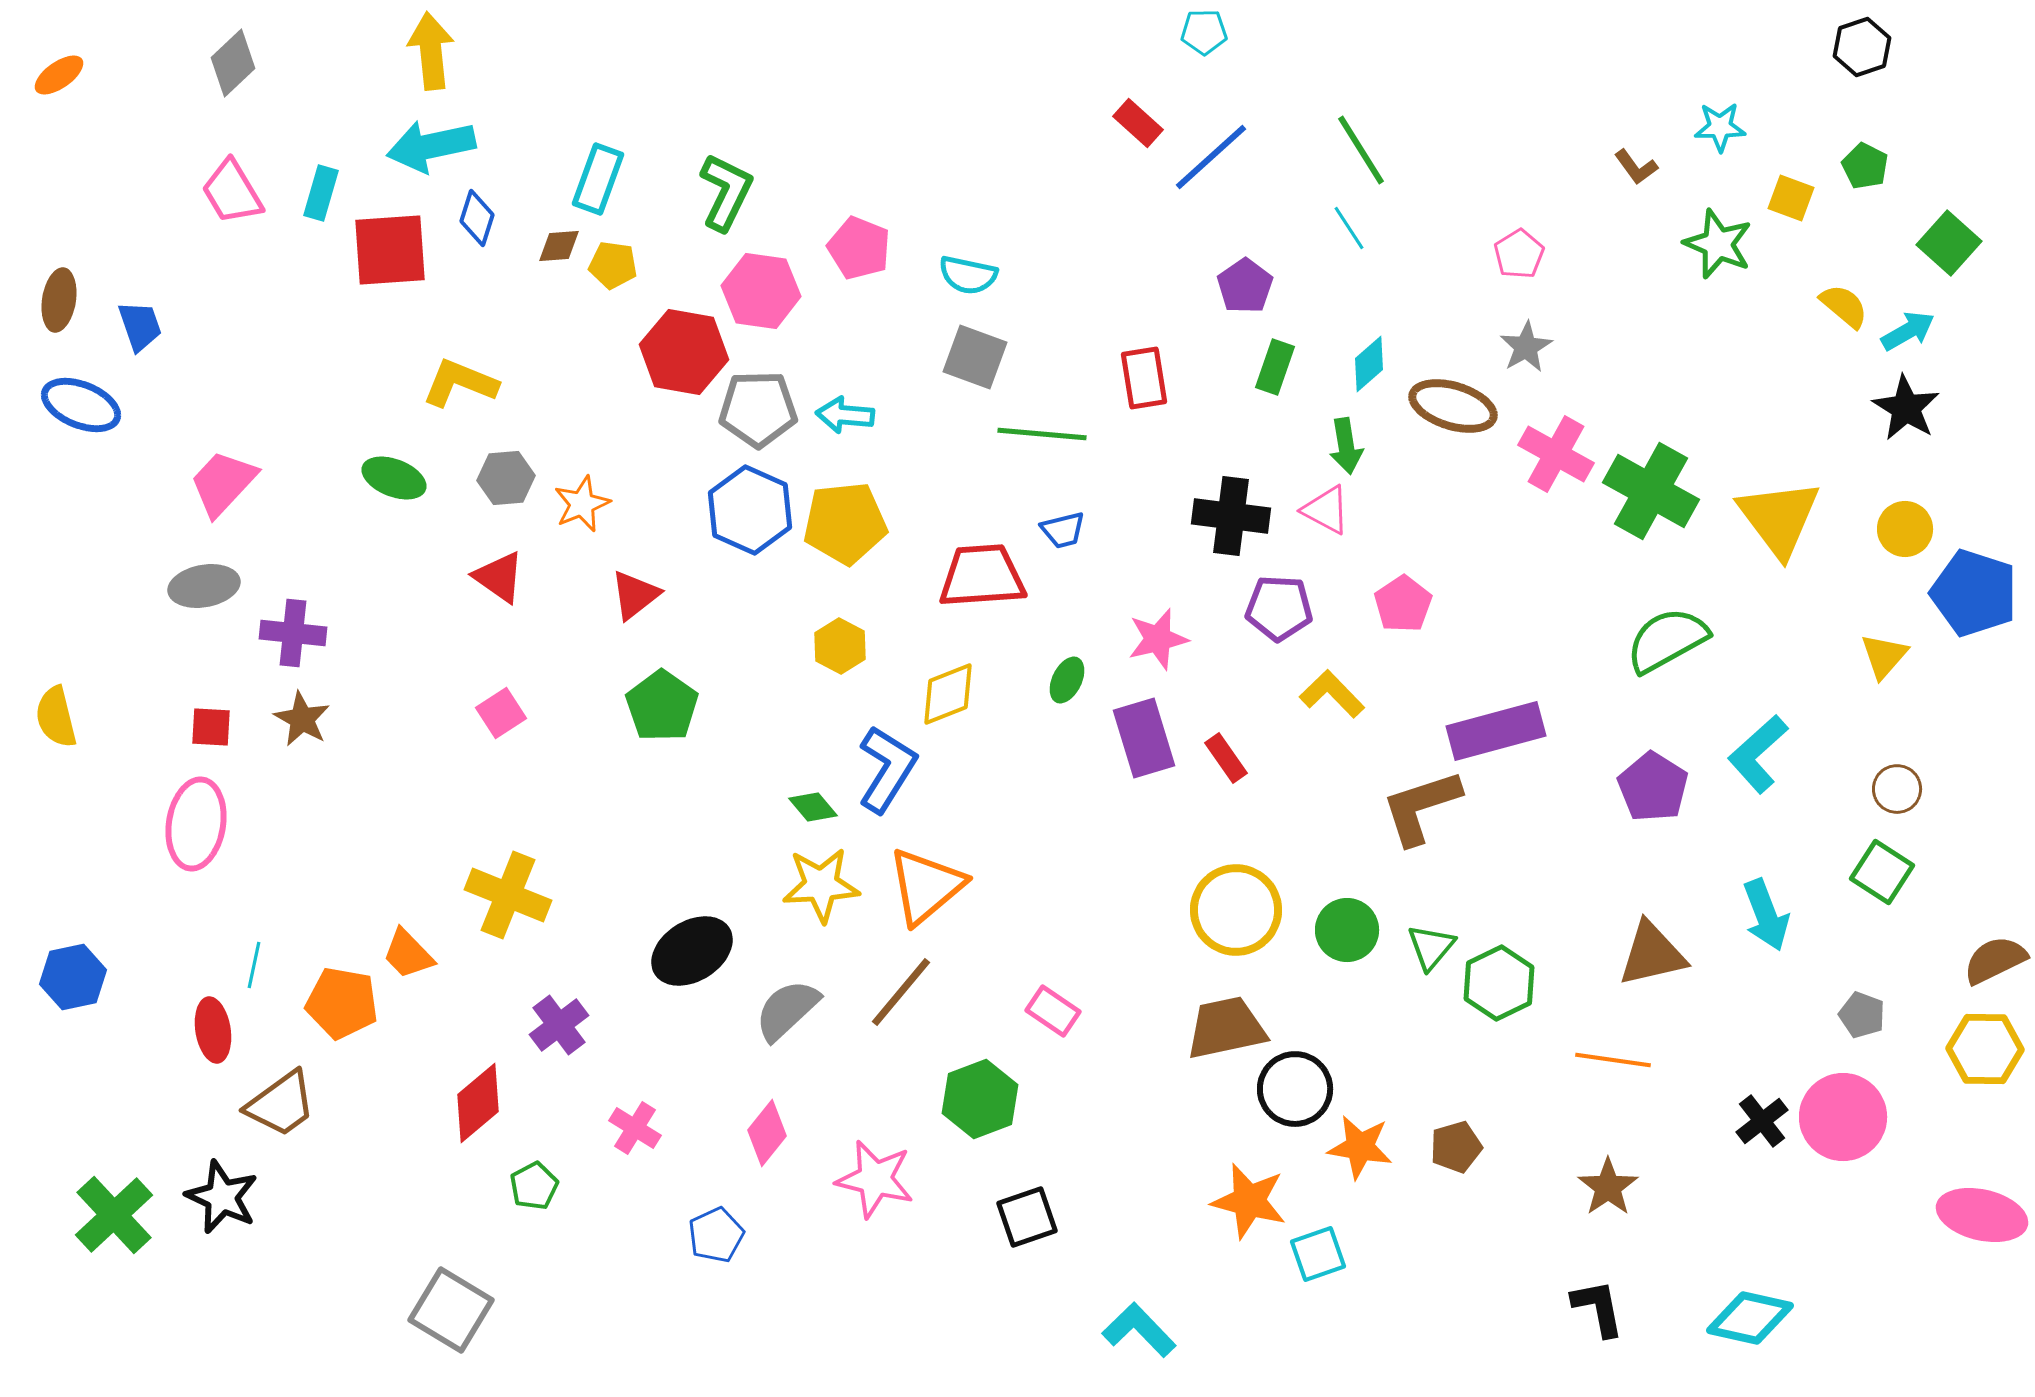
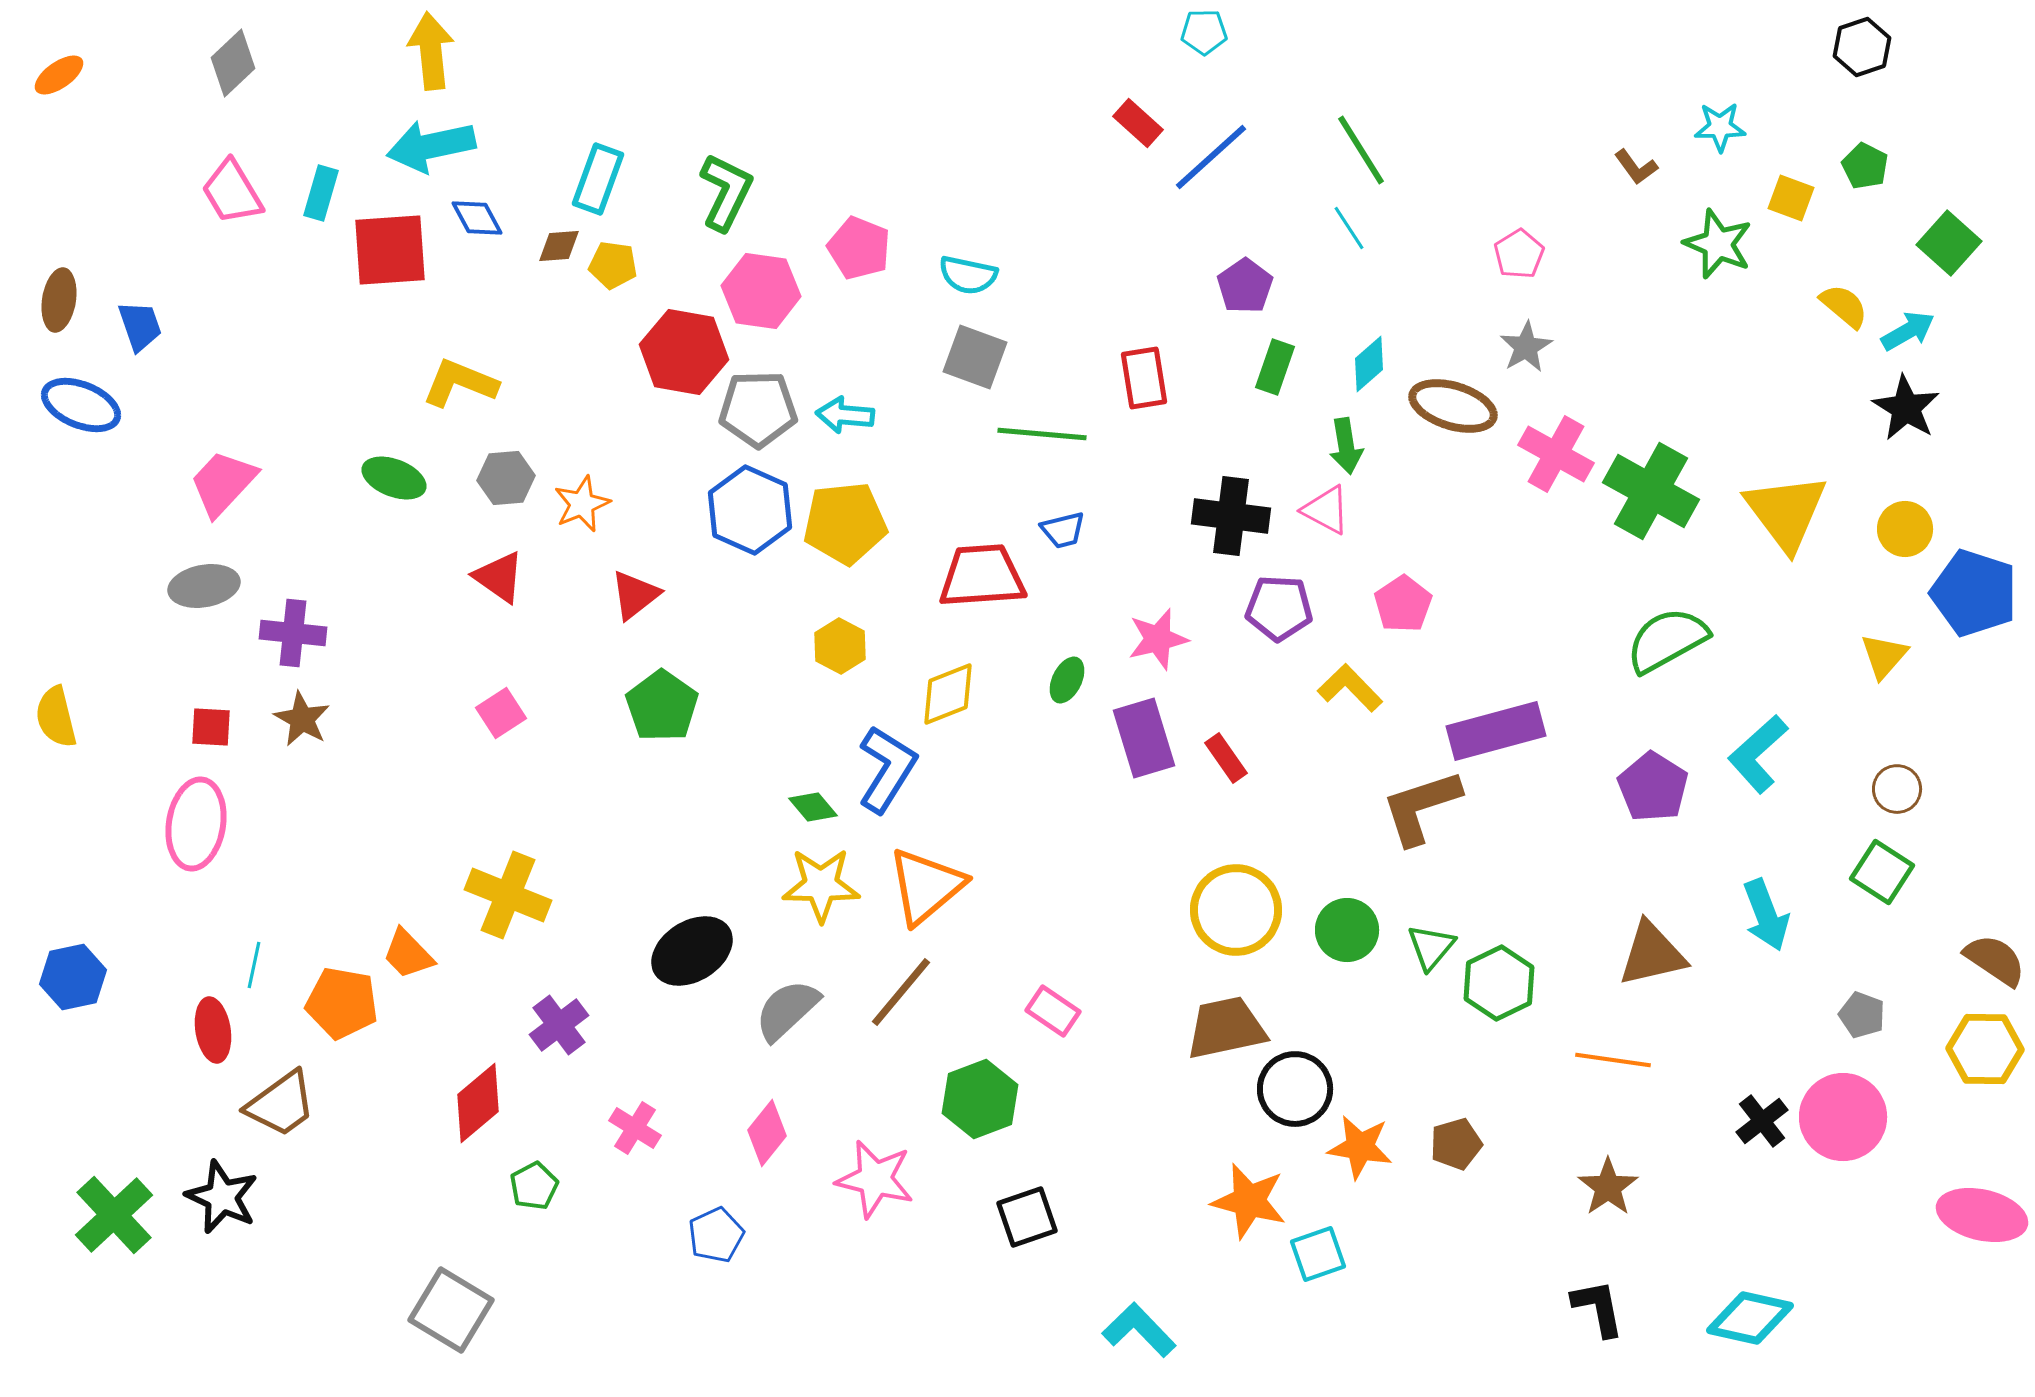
blue diamond at (477, 218): rotated 46 degrees counterclockwise
yellow triangle at (1779, 518): moved 7 px right, 6 px up
yellow L-shape at (1332, 694): moved 18 px right, 6 px up
yellow star at (821, 885): rotated 4 degrees clockwise
brown semicircle at (1995, 960): rotated 60 degrees clockwise
brown pentagon at (1456, 1147): moved 3 px up
